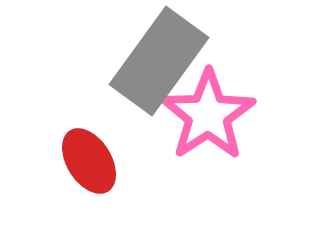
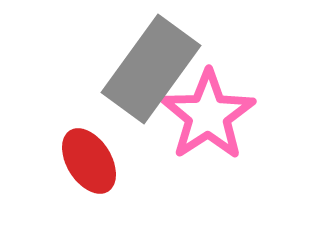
gray rectangle: moved 8 px left, 8 px down
